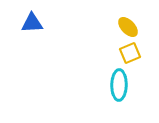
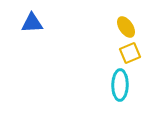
yellow ellipse: moved 2 px left; rotated 10 degrees clockwise
cyan ellipse: moved 1 px right
